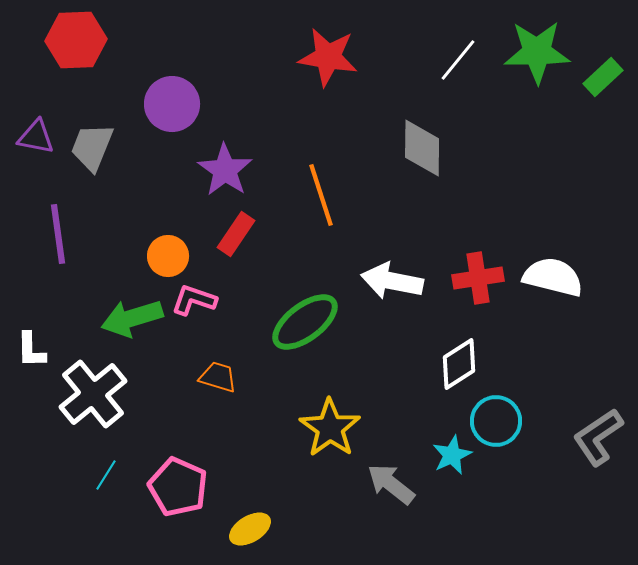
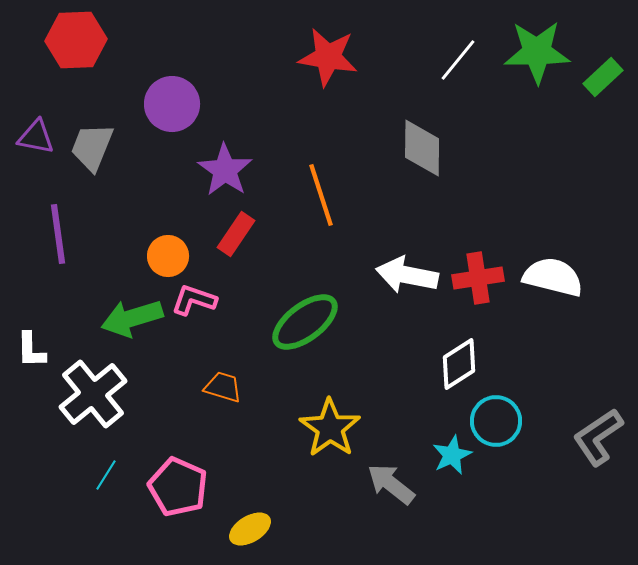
white arrow: moved 15 px right, 6 px up
orange trapezoid: moved 5 px right, 10 px down
